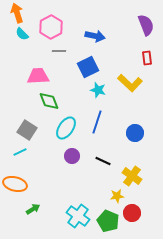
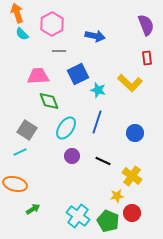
pink hexagon: moved 1 px right, 3 px up
blue square: moved 10 px left, 7 px down
